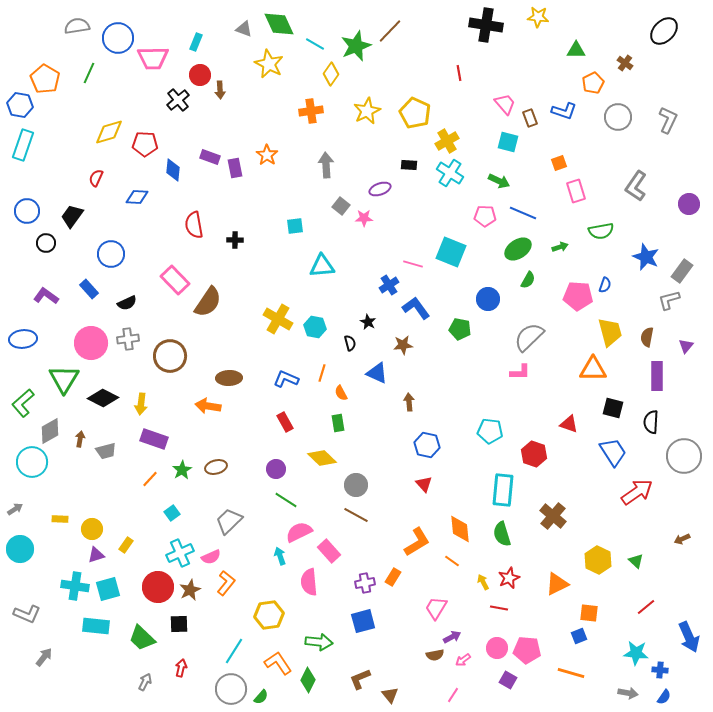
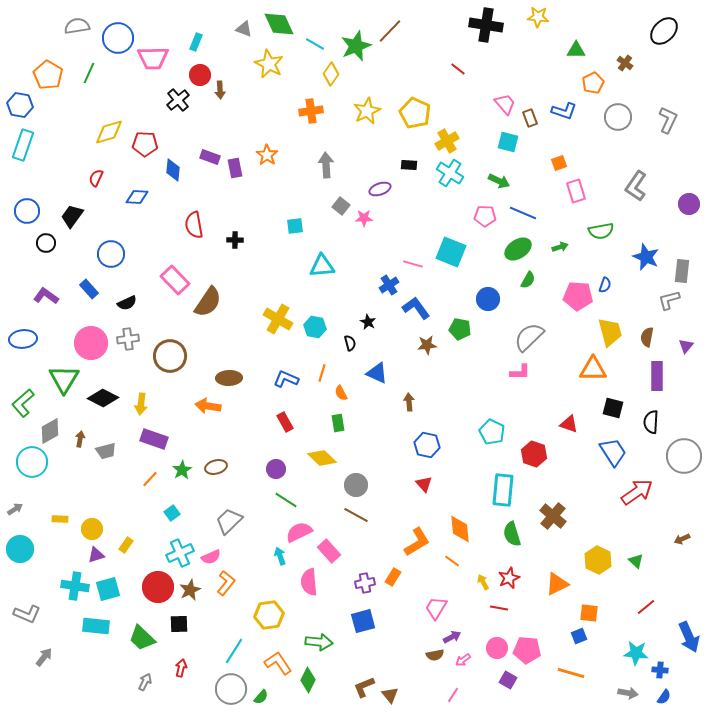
red line at (459, 73): moved 1 px left, 4 px up; rotated 42 degrees counterclockwise
orange pentagon at (45, 79): moved 3 px right, 4 px up
gray rectangle at (682, 271): rotated 30 degrees counterclockwise
brown star at (403, 345): moved 24 px right
cyan pentagon at (490, 431): moved 2 px right, 1 px down; rotated 20 degrees clockwise
green semicircle at (502, 534): moved 10 px right
brown L-shape at (360, 679): moved 4 px right, 8 px down
